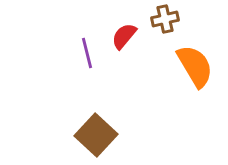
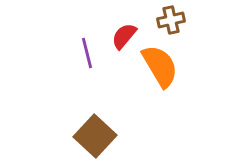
brown cross: moved 6 px right, 1 px down
orange semicircle: moved 35 px left
brown square: moved 1 px left, 1 px down
